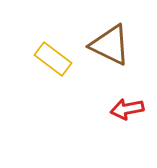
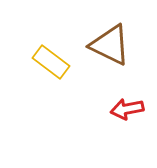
yellow rectangle: moved 2 px left, 3 px down
